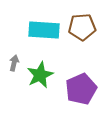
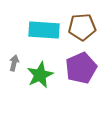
purple pentagon: moved 21 px up
